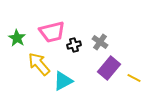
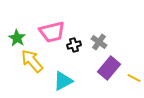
gray cross: moved 1 px left
yellow arrow: moved 7 px left, 3 px up
